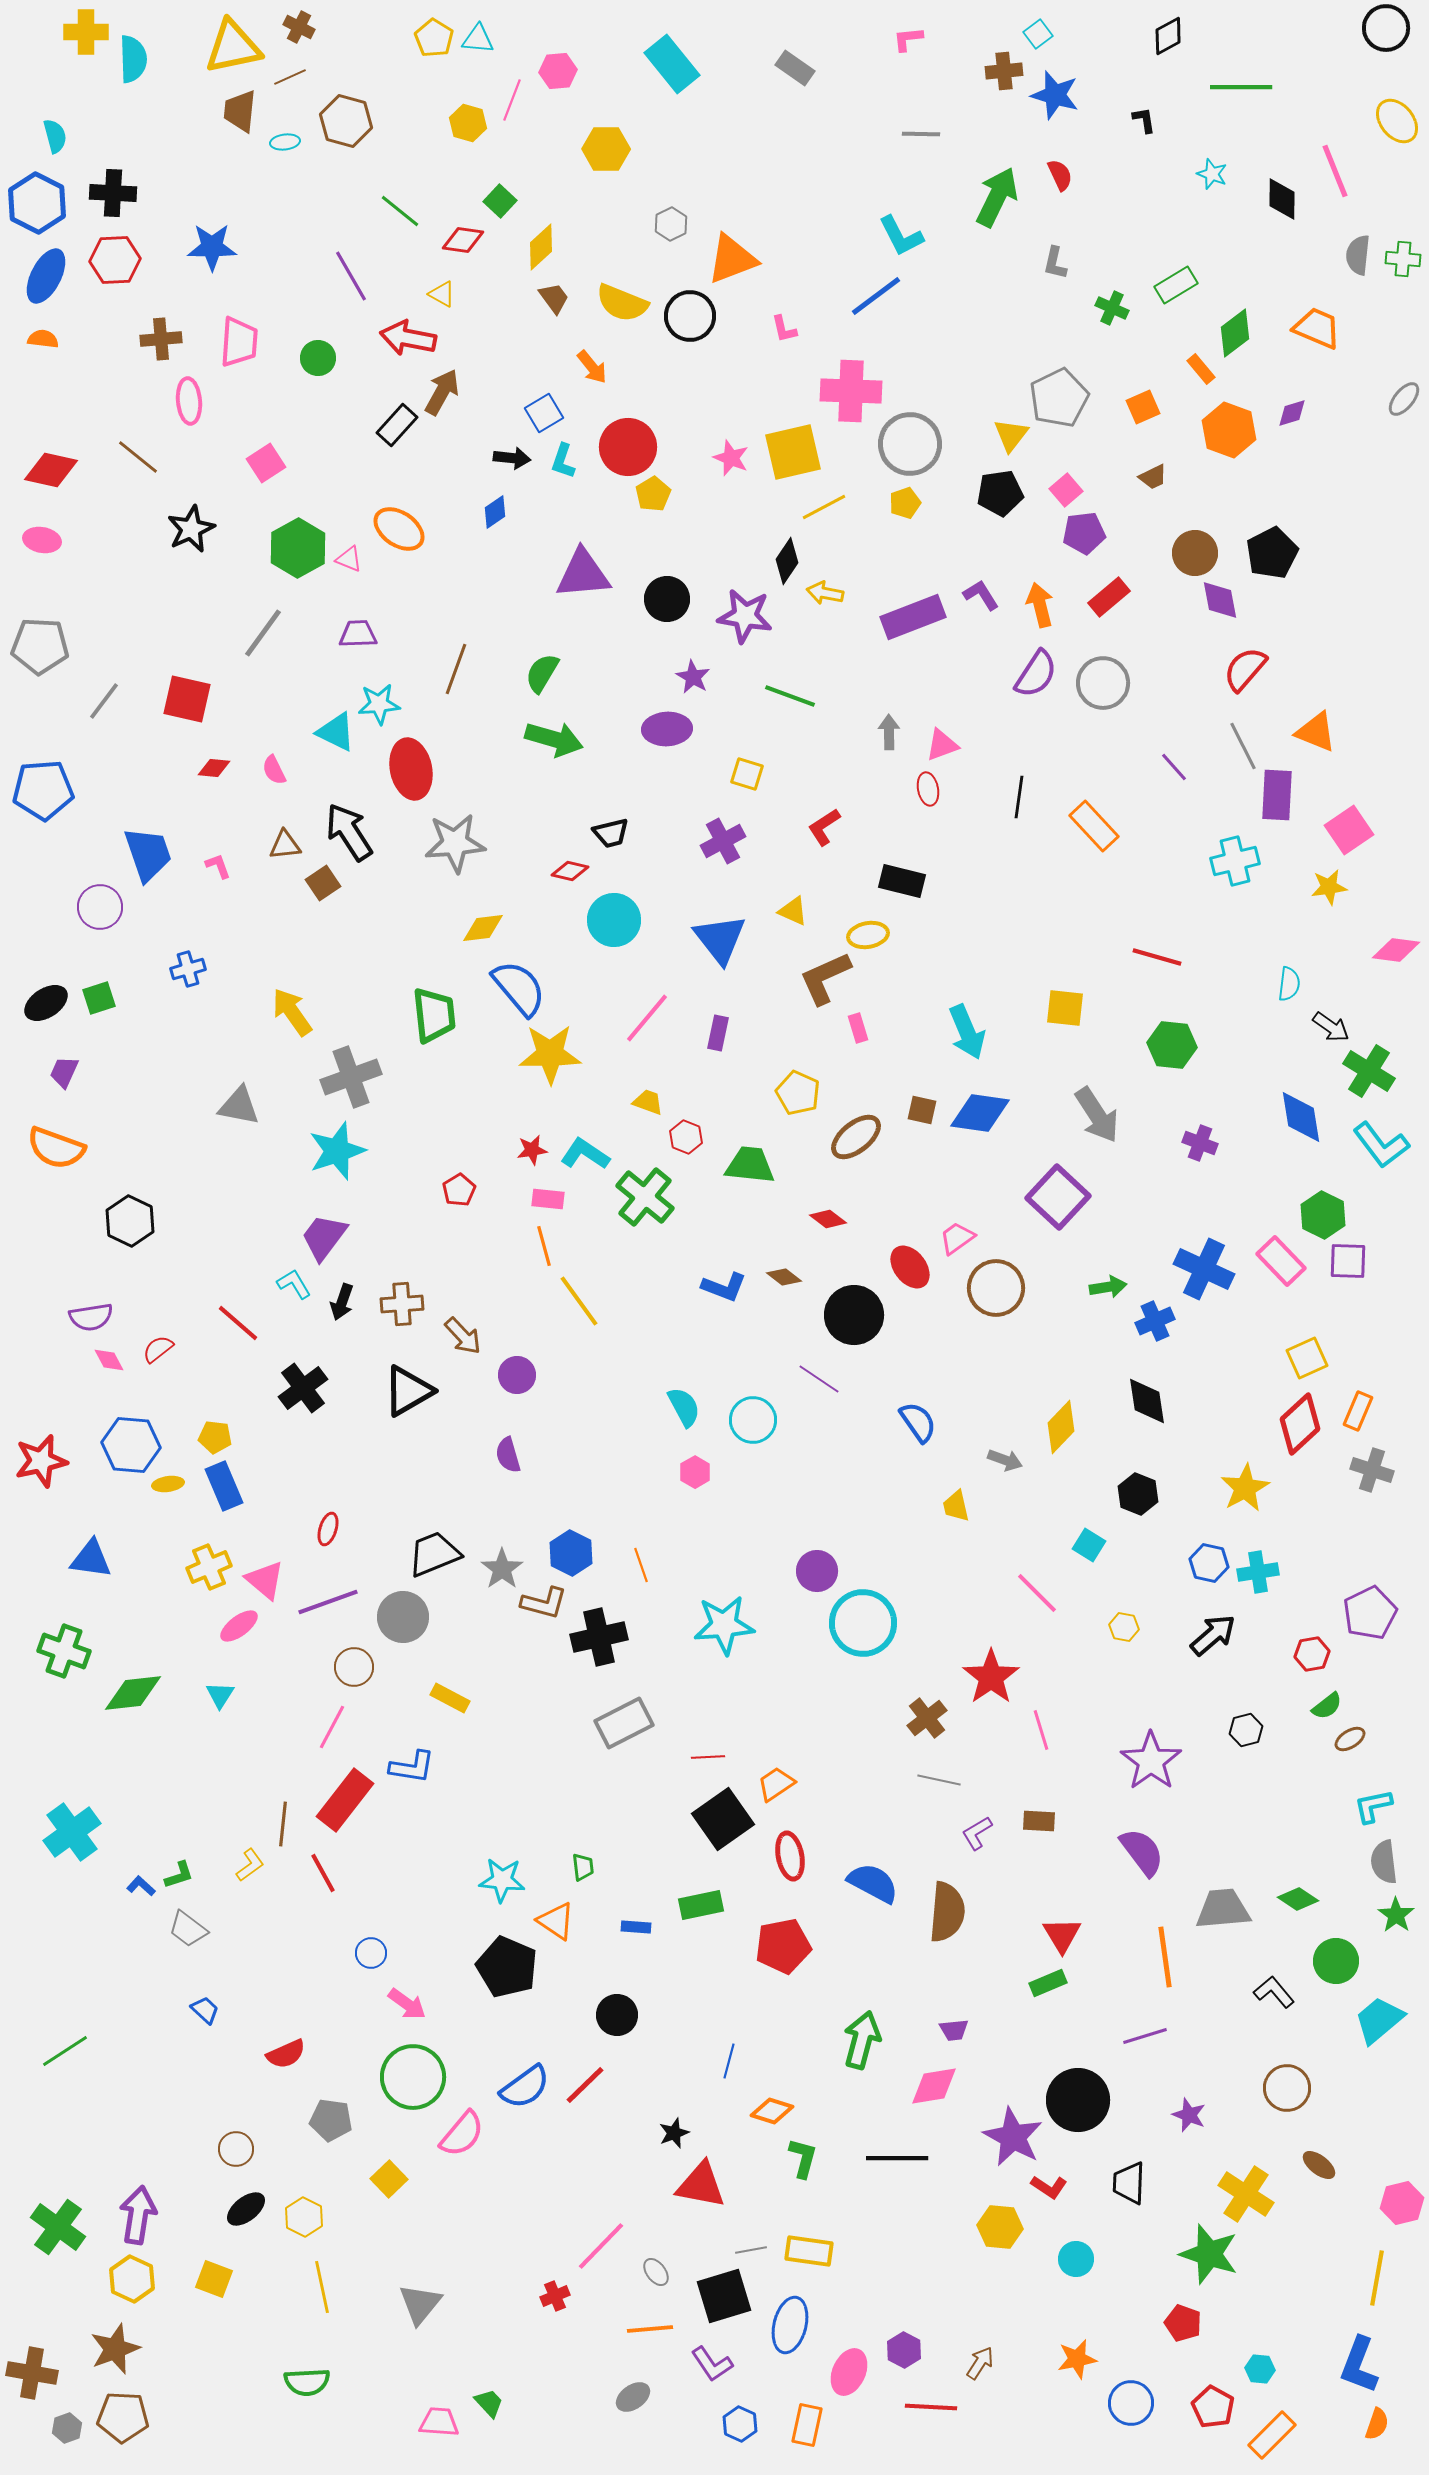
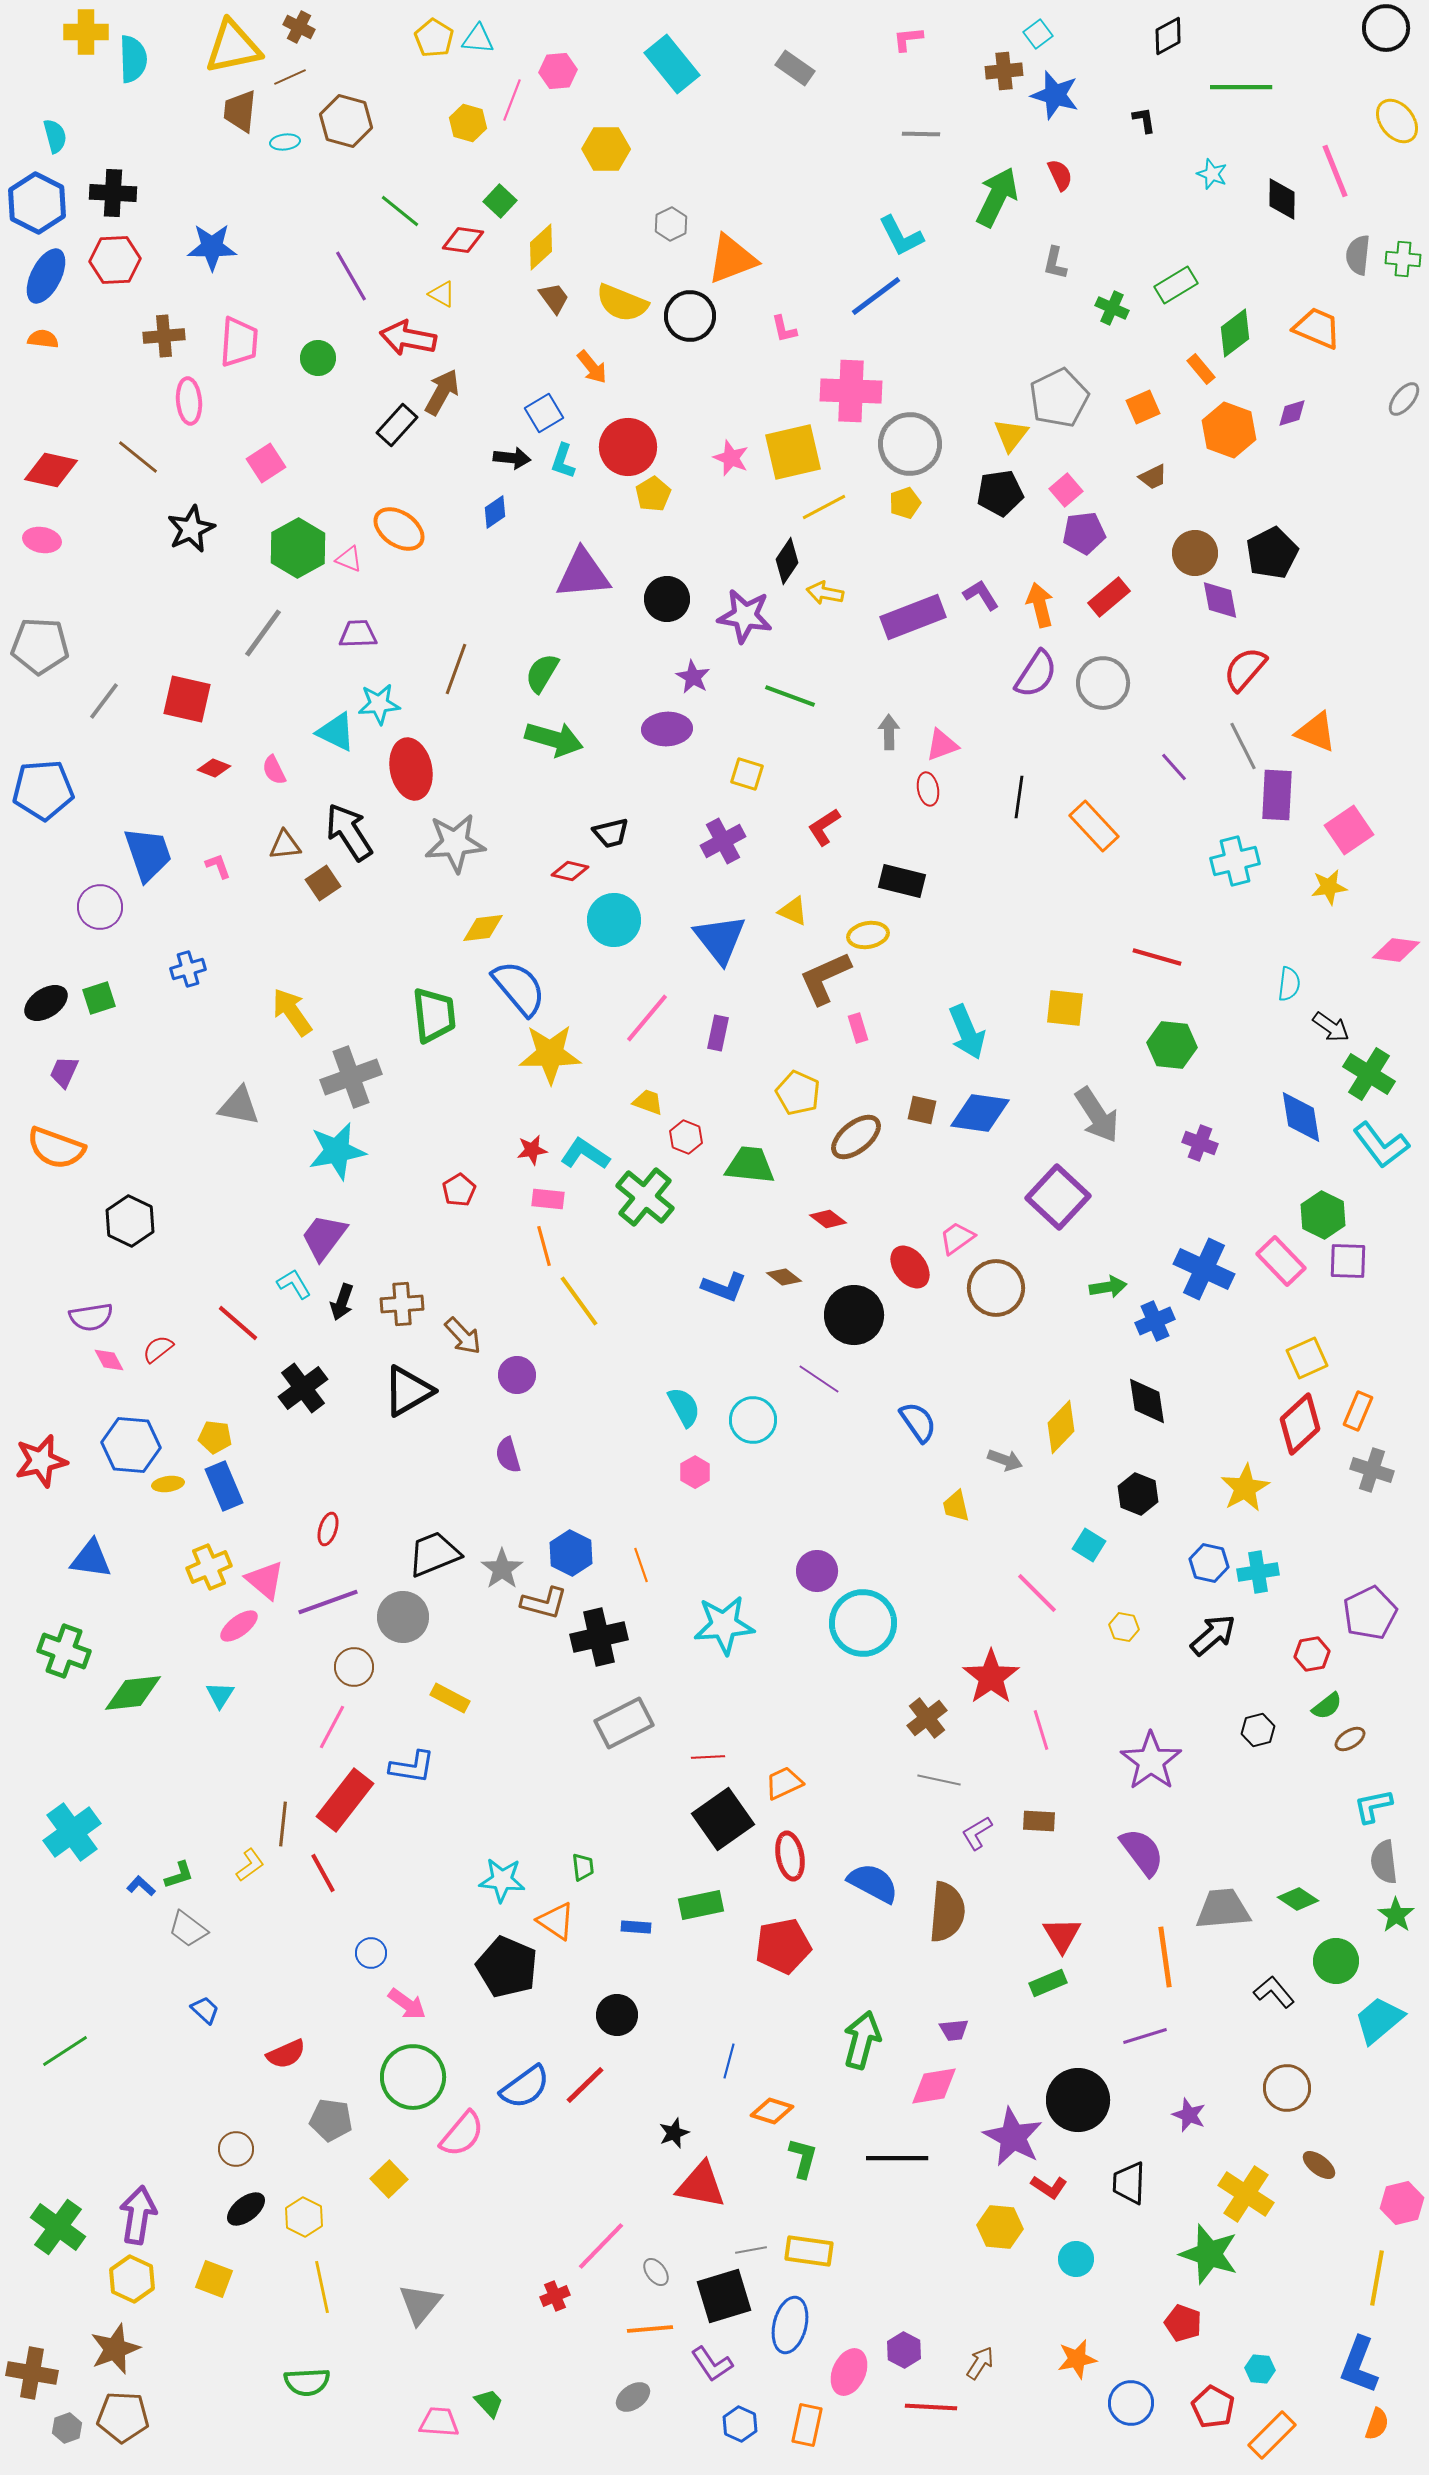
brown cross at (161, 339): moved 3 px right, 3 px up
red diamond at (214, 768): rotated 16 degrees clockwise
green cross at (1369, 1071): moved 3 px down
cyan star at (337, 1151): rotated 8 degrees clockwise
black hexagon at (1246, 1730): moved 12 px right
orange trapezoid at (776, 1784): moved 8 px right, 1 px up; rotated 9 degrees clockwise
